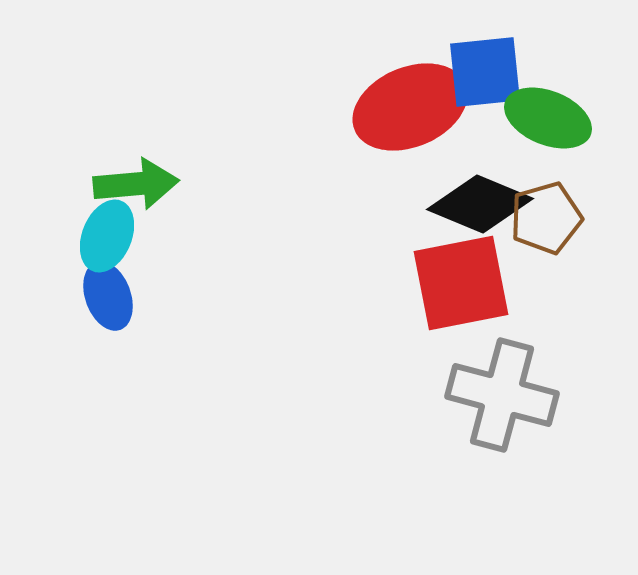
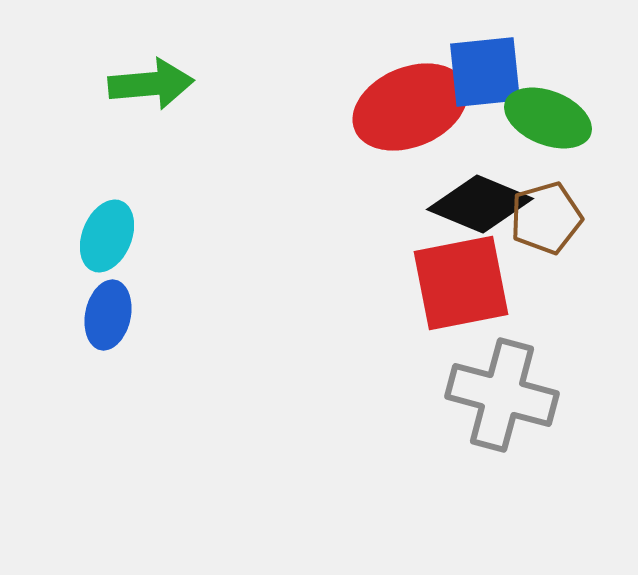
green arrow: moved 15 px right, 100 px up
blue ellipse: moved 19 px down; rotated 32 degrees clockwise
